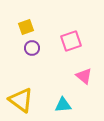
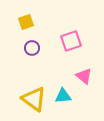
yellow square: moved 5 px up
yellow triangle: moved 13 px right, 1 px up
cyan triangle: moved 9 px up
